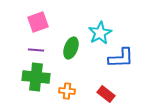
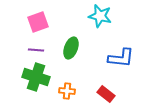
cyan star: moved 17 px up; rotated 30 degrees counterclockwise
blue L-shape: rotated 8 degrees clockwise
green cross: rotated 12 degrees clockwise
